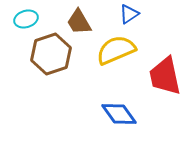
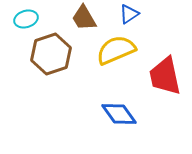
brown trapezoid: moved 5 px right, 4 px up
